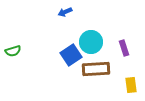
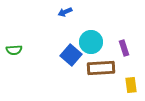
green semicircle: moved 1 px right, 1 px up; rotated 14 degrees clockwise
blue square: rotated 15 degrees counterclockwise
brown rectangle: moved 5 px right, 1 px up
